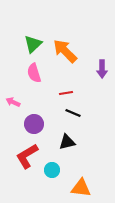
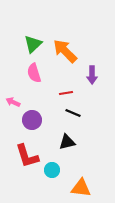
purple arrow: moved 10 px left, 6 px down
purple circle: moved 2 px left, 4 px up
red L-shape: rotated 76 degrees counterclockwise
